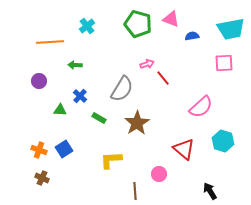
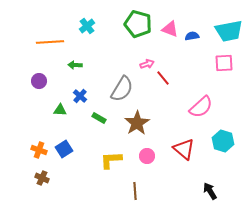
pink triangle: moved 1 px left, 10 px down
cyan trapezoid: moved 2 px left, 2 px down
pink circle: moved 12 px left, 18 px up
